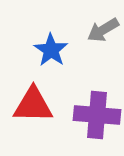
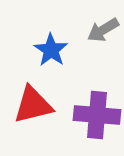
red triangle: rotated 15 degrees counterclockwise
